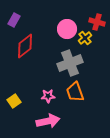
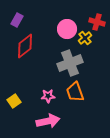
purple rectangle: moved 3 px right
